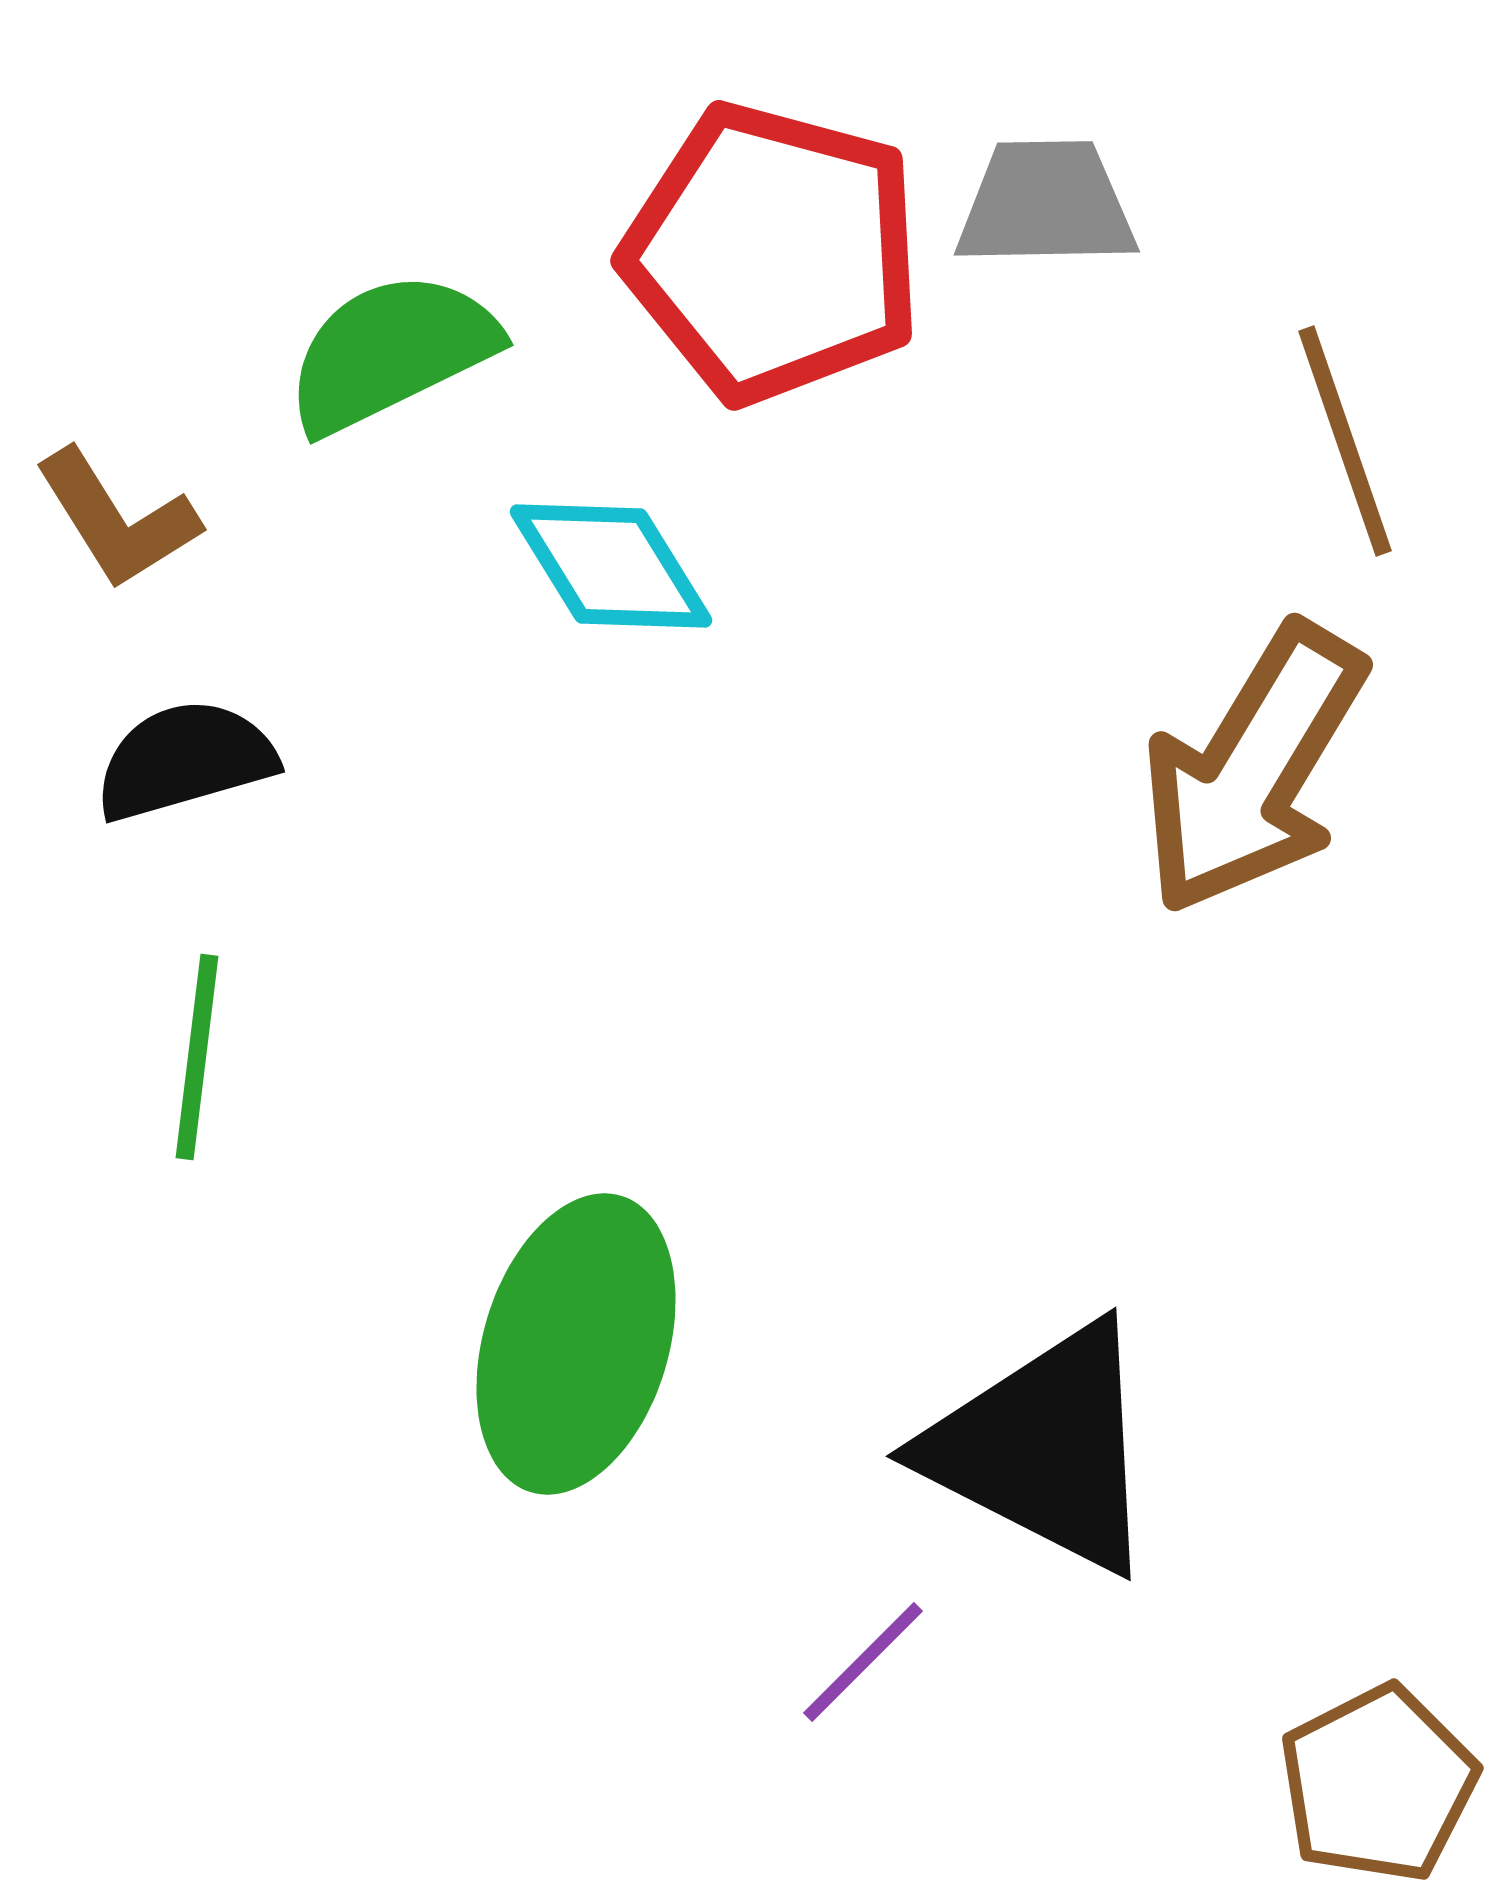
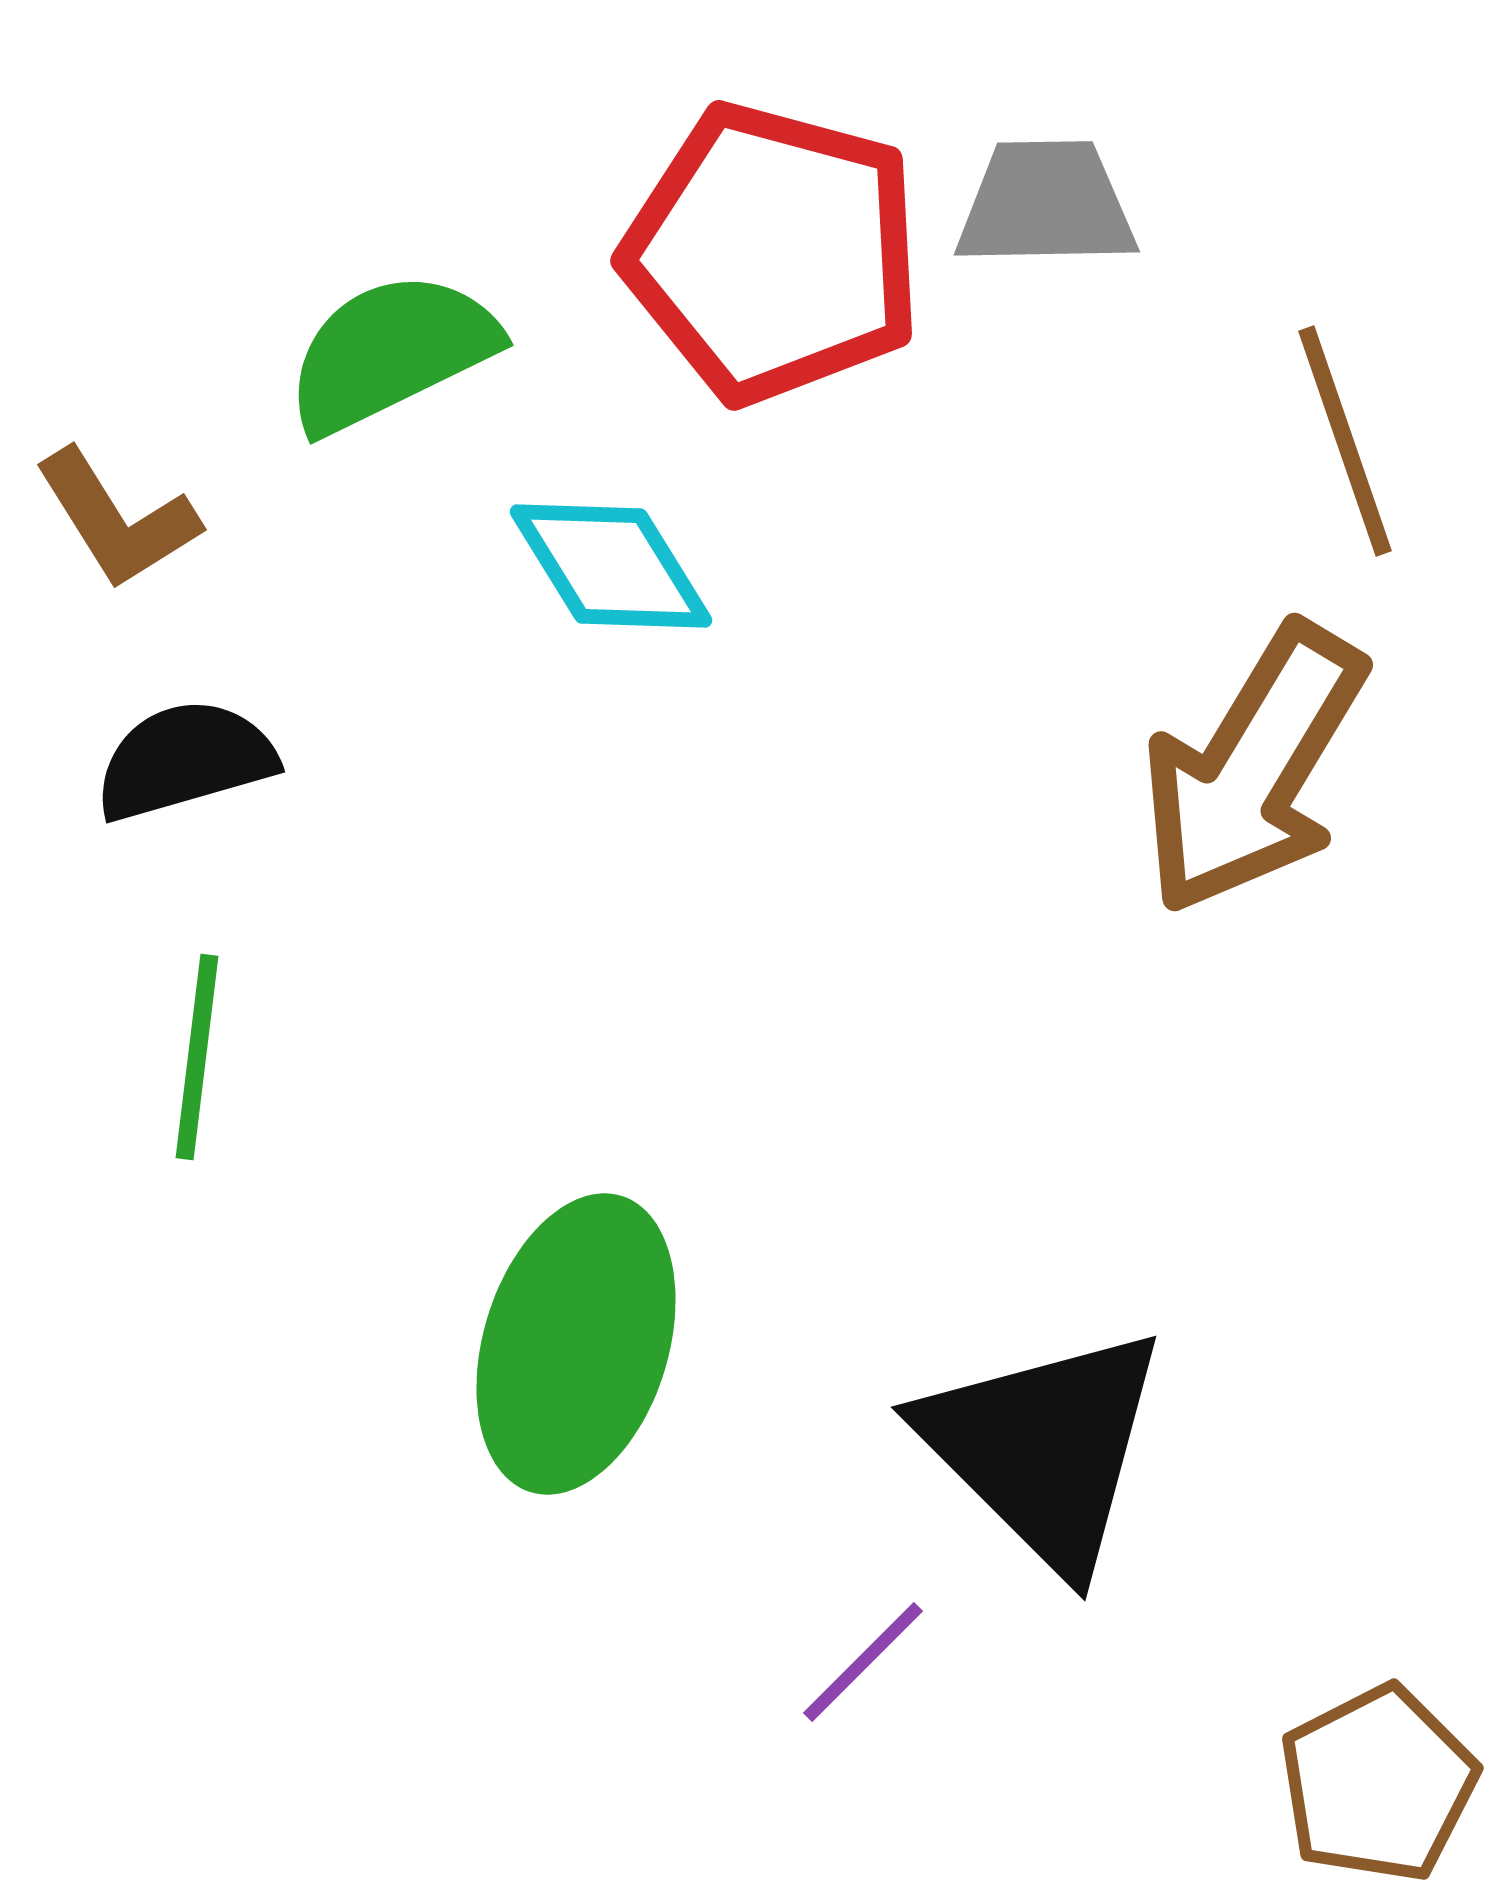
black triangle: rotated 18 degrees clockwise
